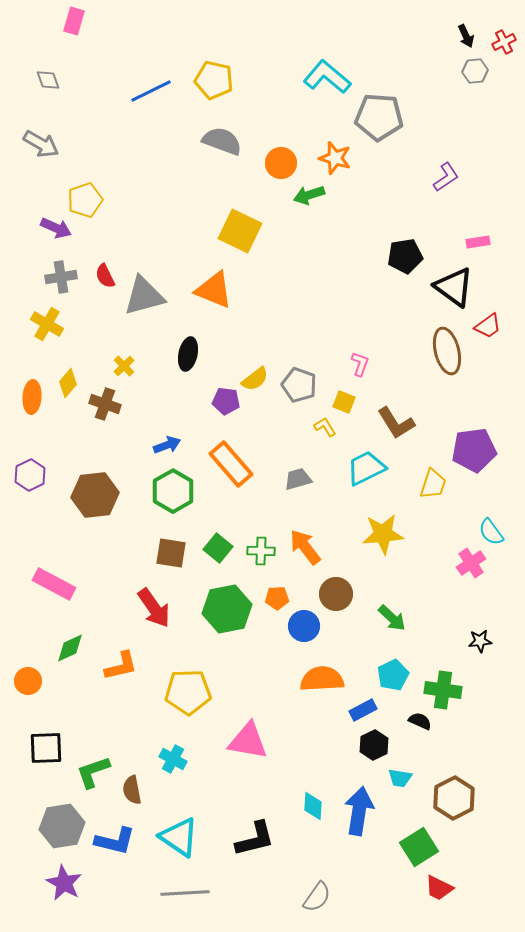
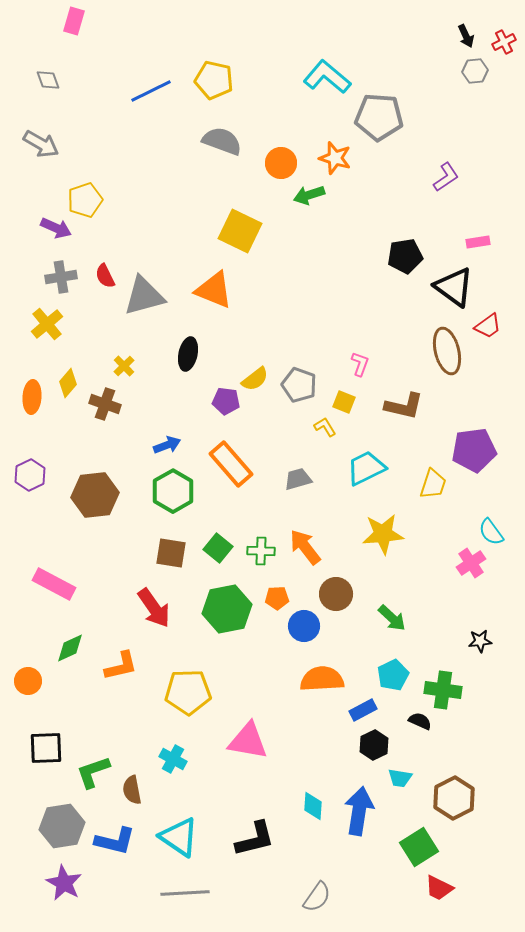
yellow cross at (47, 324): rotated 20 degrees clockwise
brown L-shape at (396, 423): moved 8 px right, 17 px up; rotated 45 degrees counterclockwise
